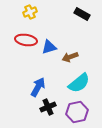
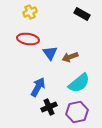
red ellipse: moved 2 px right, 1 px up
blue triangle: moved 1 px right, 6 px down; rotated 49 degrees counterclockwise
black cross: moved 1 px right
